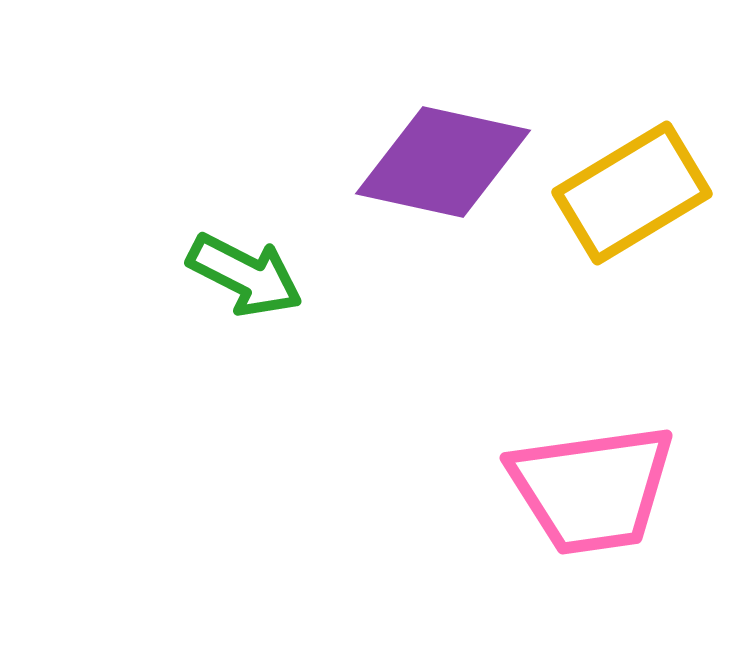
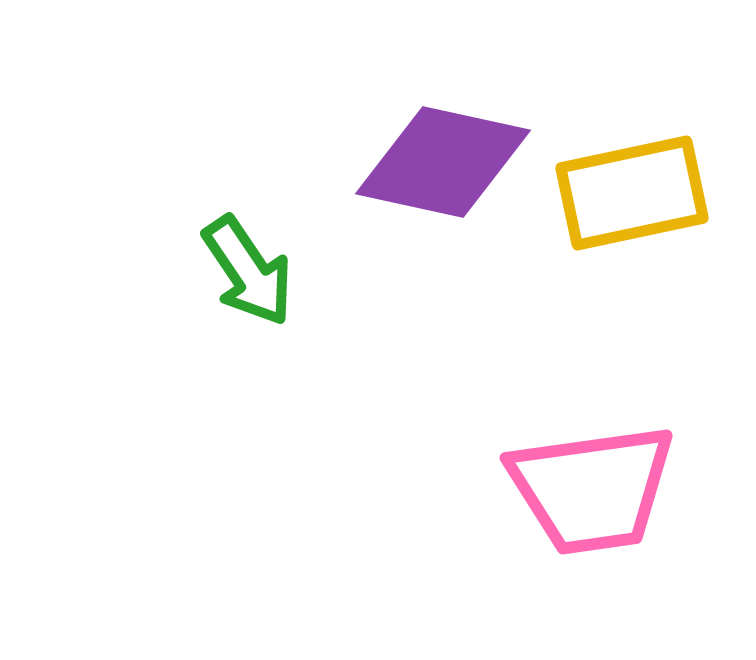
yellow rectangle: rotated 19 degrees clockwise
green arrow: moved 3 px right, 4 px up; rotated 29 degrees clockwise
